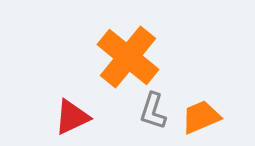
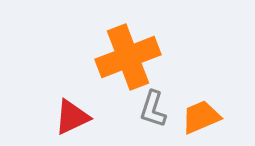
orange cross: rotated 30 degrees clockwise
gray L-shape: moved 2 px up
